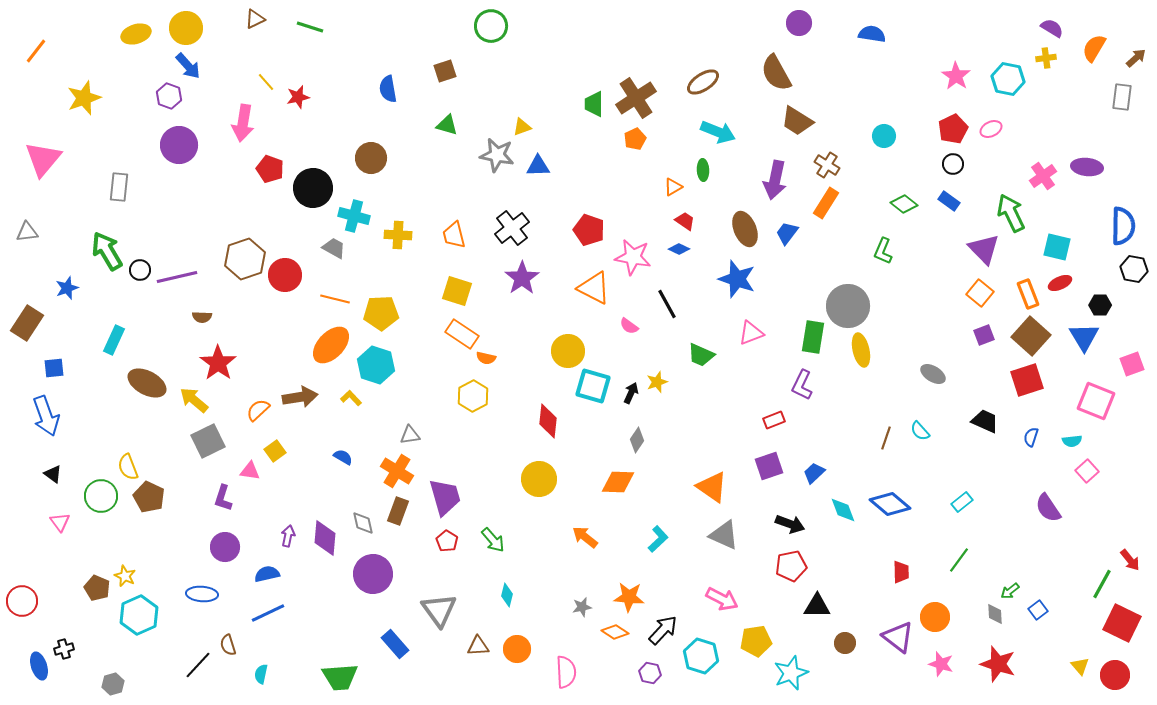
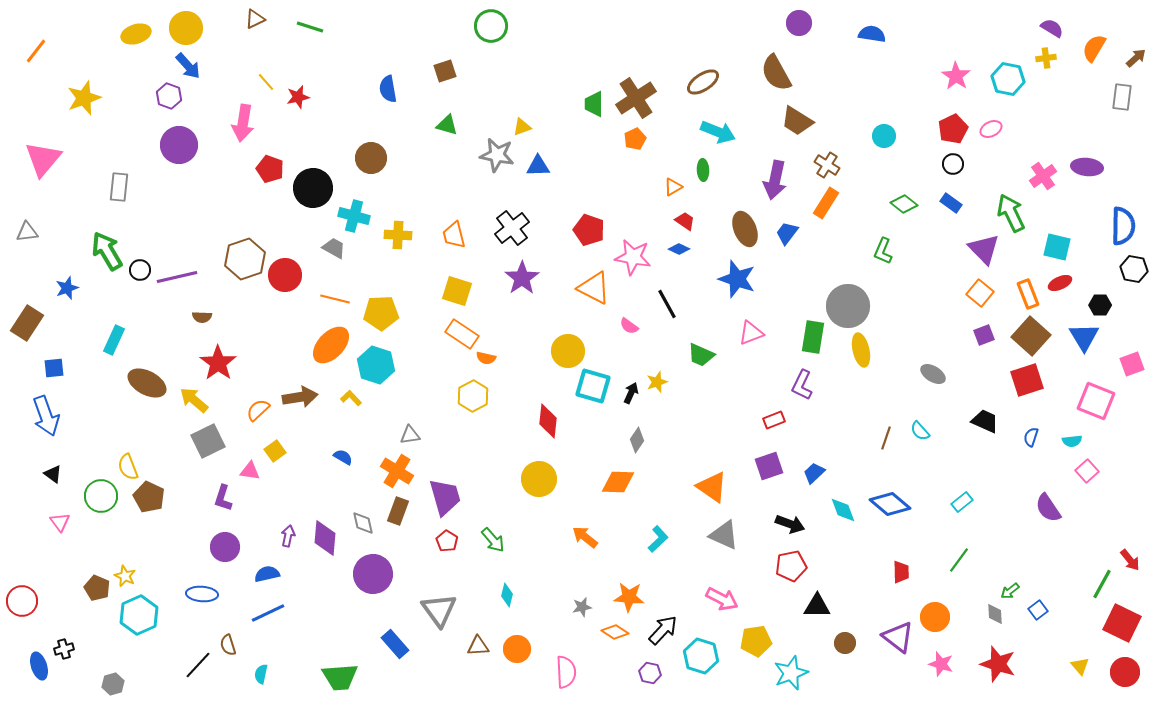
blue rectangle at (949, 201): moved 2 px right, 2 px down
red circle at (1115, 675): moved 10 px right, 3 px up
